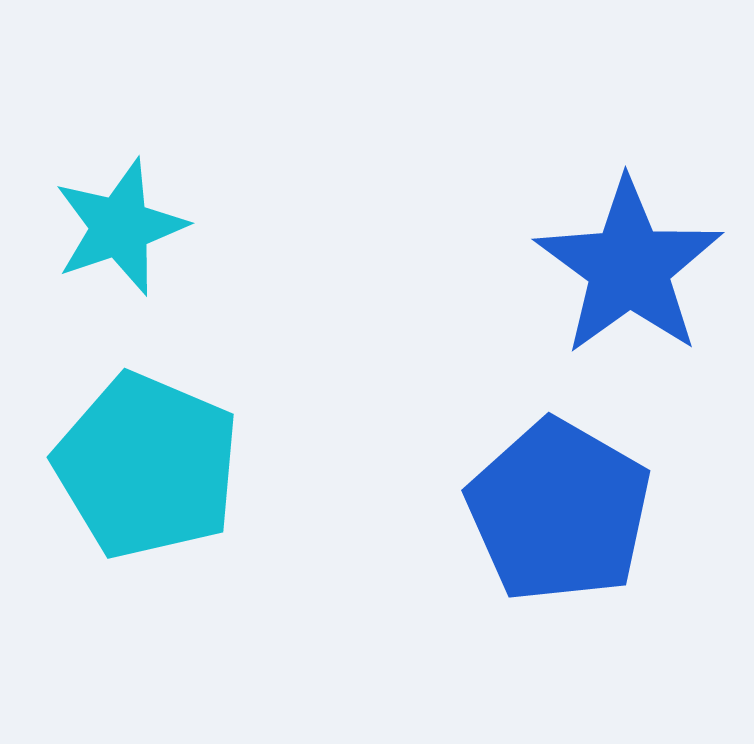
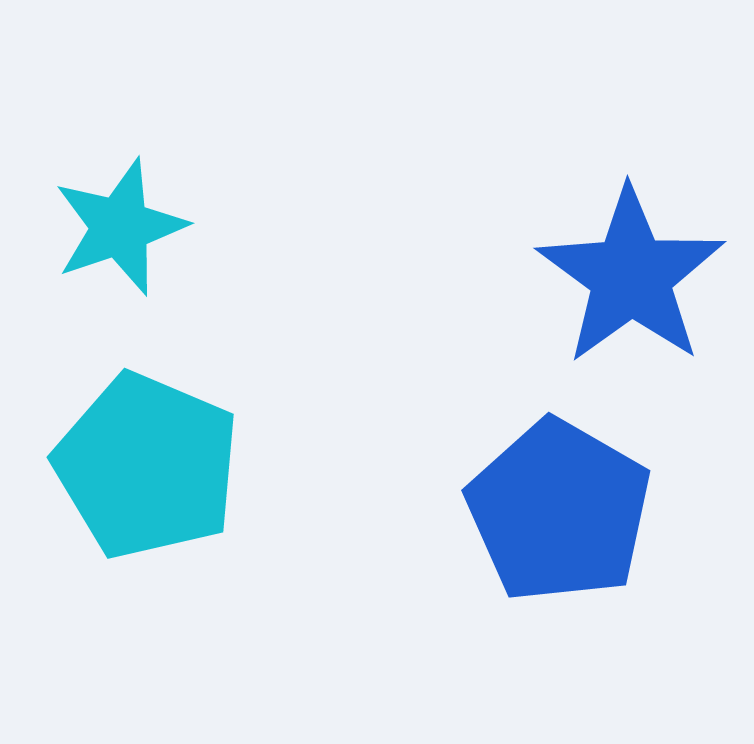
blue star: moved 2 px right, 9 px down
